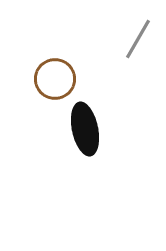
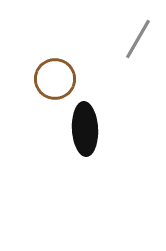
black ellipse: rotated 9 degrees clockwise
